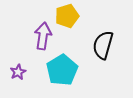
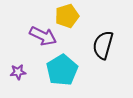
purple arrow: rotated 108 degrees clockwise
purple star: rotated 21 degrees clockwise
